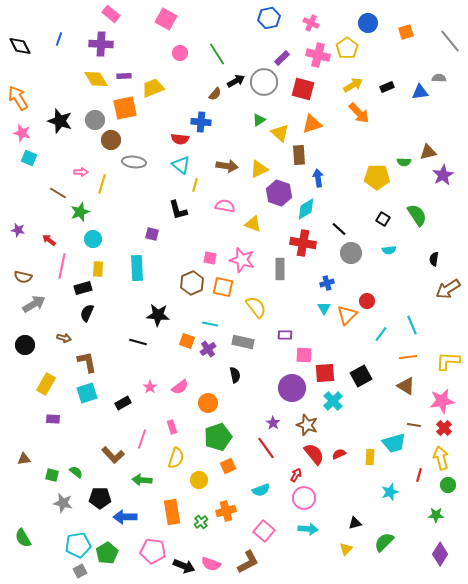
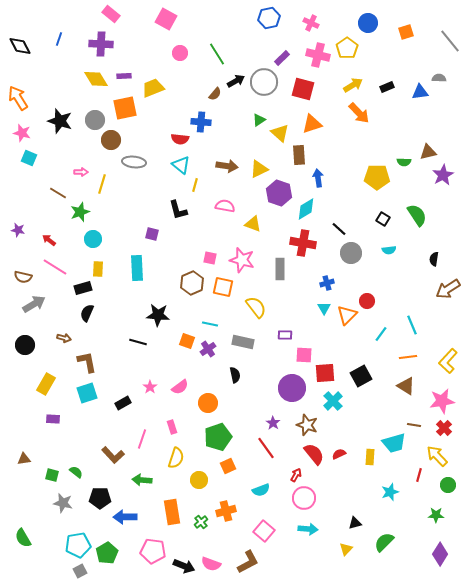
pink line at (62, 266): moved 7 px left, 1 px down; rotated 70 degrees counterclockwise
yellow L-shape at (448, 361): rotated 50 degrees counterclockwise
yellow arrow at (441, 458): moved 4 px left, 2 px up; rotated 30 degrees counterclockwise
